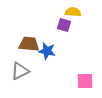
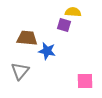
brown trapezoid: moved 2 px left, 6 px up
gray triangle: rotated 24 degrees counterclockwise
